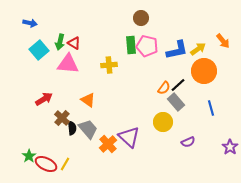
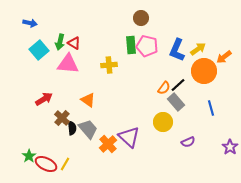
orange arrow: moved 1 px right, 16 px down; rotated 91 degrees clockwise
blue L-shape: rotated 125 degrees clockwise
